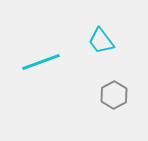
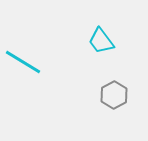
cyan line: moved 18 px left; rotated 51 degrees clockwise
